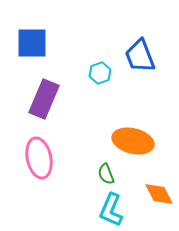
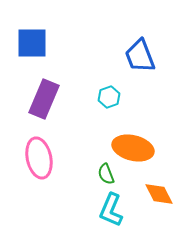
cyan hexagon: moved 9 px right, 24 px down
orange ellipse: moved 7 px down
